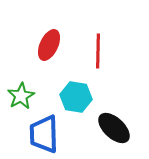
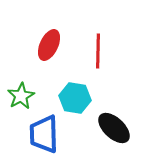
cyan hexagon: moved 1 px left, 1 px down
